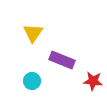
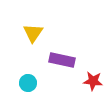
purple rectangle: rotated 10 degrees counterclockwise
cyan circle: moved 4 px left, 2 px down
